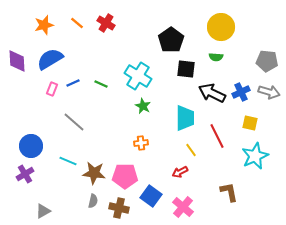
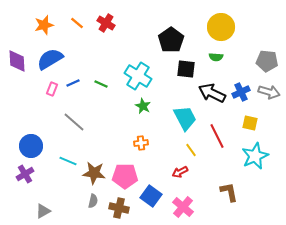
cyan trapezoid: rotated 28 degrees counterclockwise
